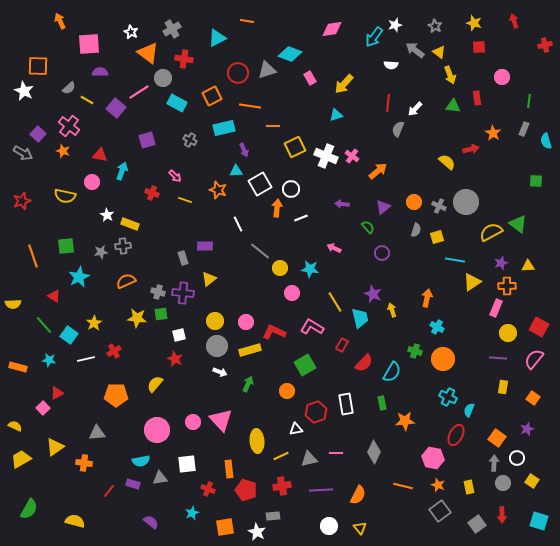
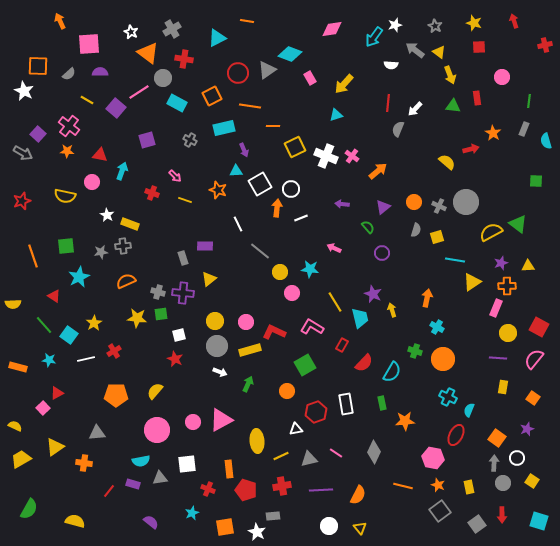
gray triangle at (267, 70): rotated 18 degrees counterclockwise
gray semicircle at (69, 88): moved 14 px up
orange star at (63, 151): moved 4 px right; rotated 16 degrees counterclockwise
yellow circle at (280, 268): moved 4 px down
yellow semicircle at (155, 384): moved 7 px down
pink triangle at (221, 420): rotated 45 degrees clockwise
pink line at (336, 453): rotated 32 degrees clockwise
